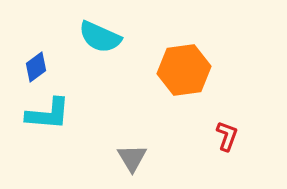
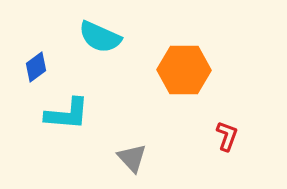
orange hexagon: rotated 9 degrees clockwise
cyan L-shape: moved 19 px right
gray triangle: rotated 12 degrees counterclockwise
